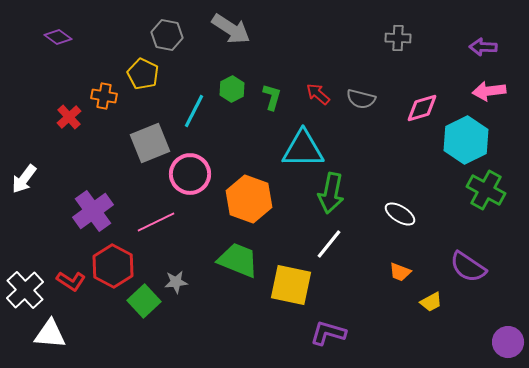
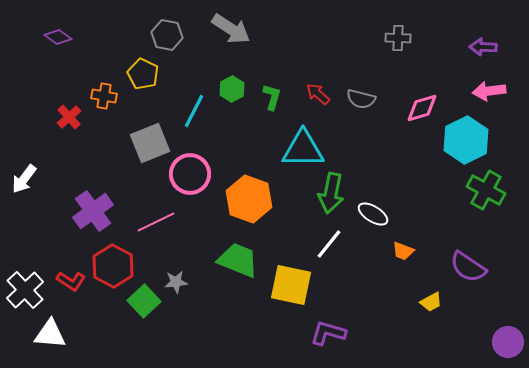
white ellipse: moved 27 px left
orange trapezoid: moved 3 px right, 21 px up
